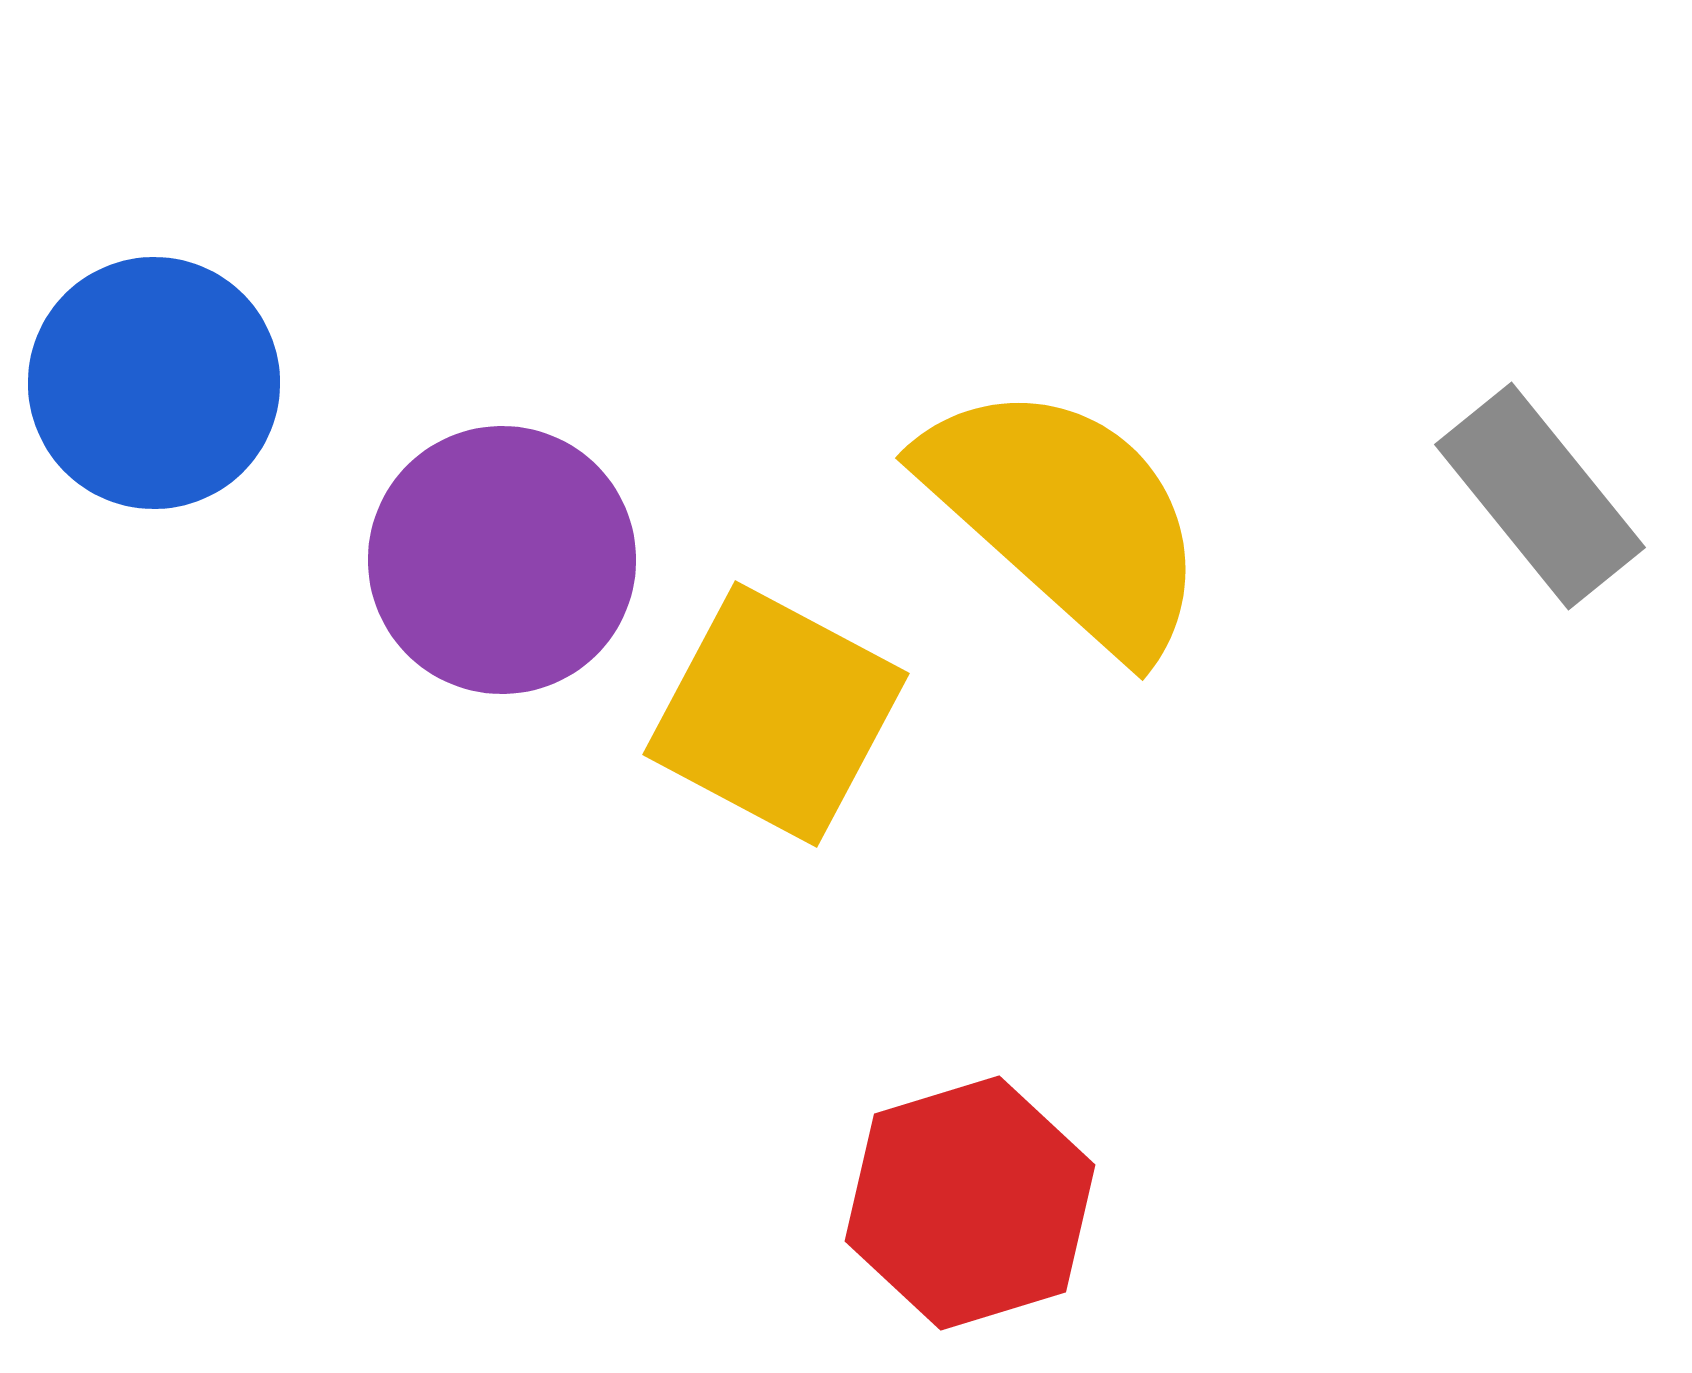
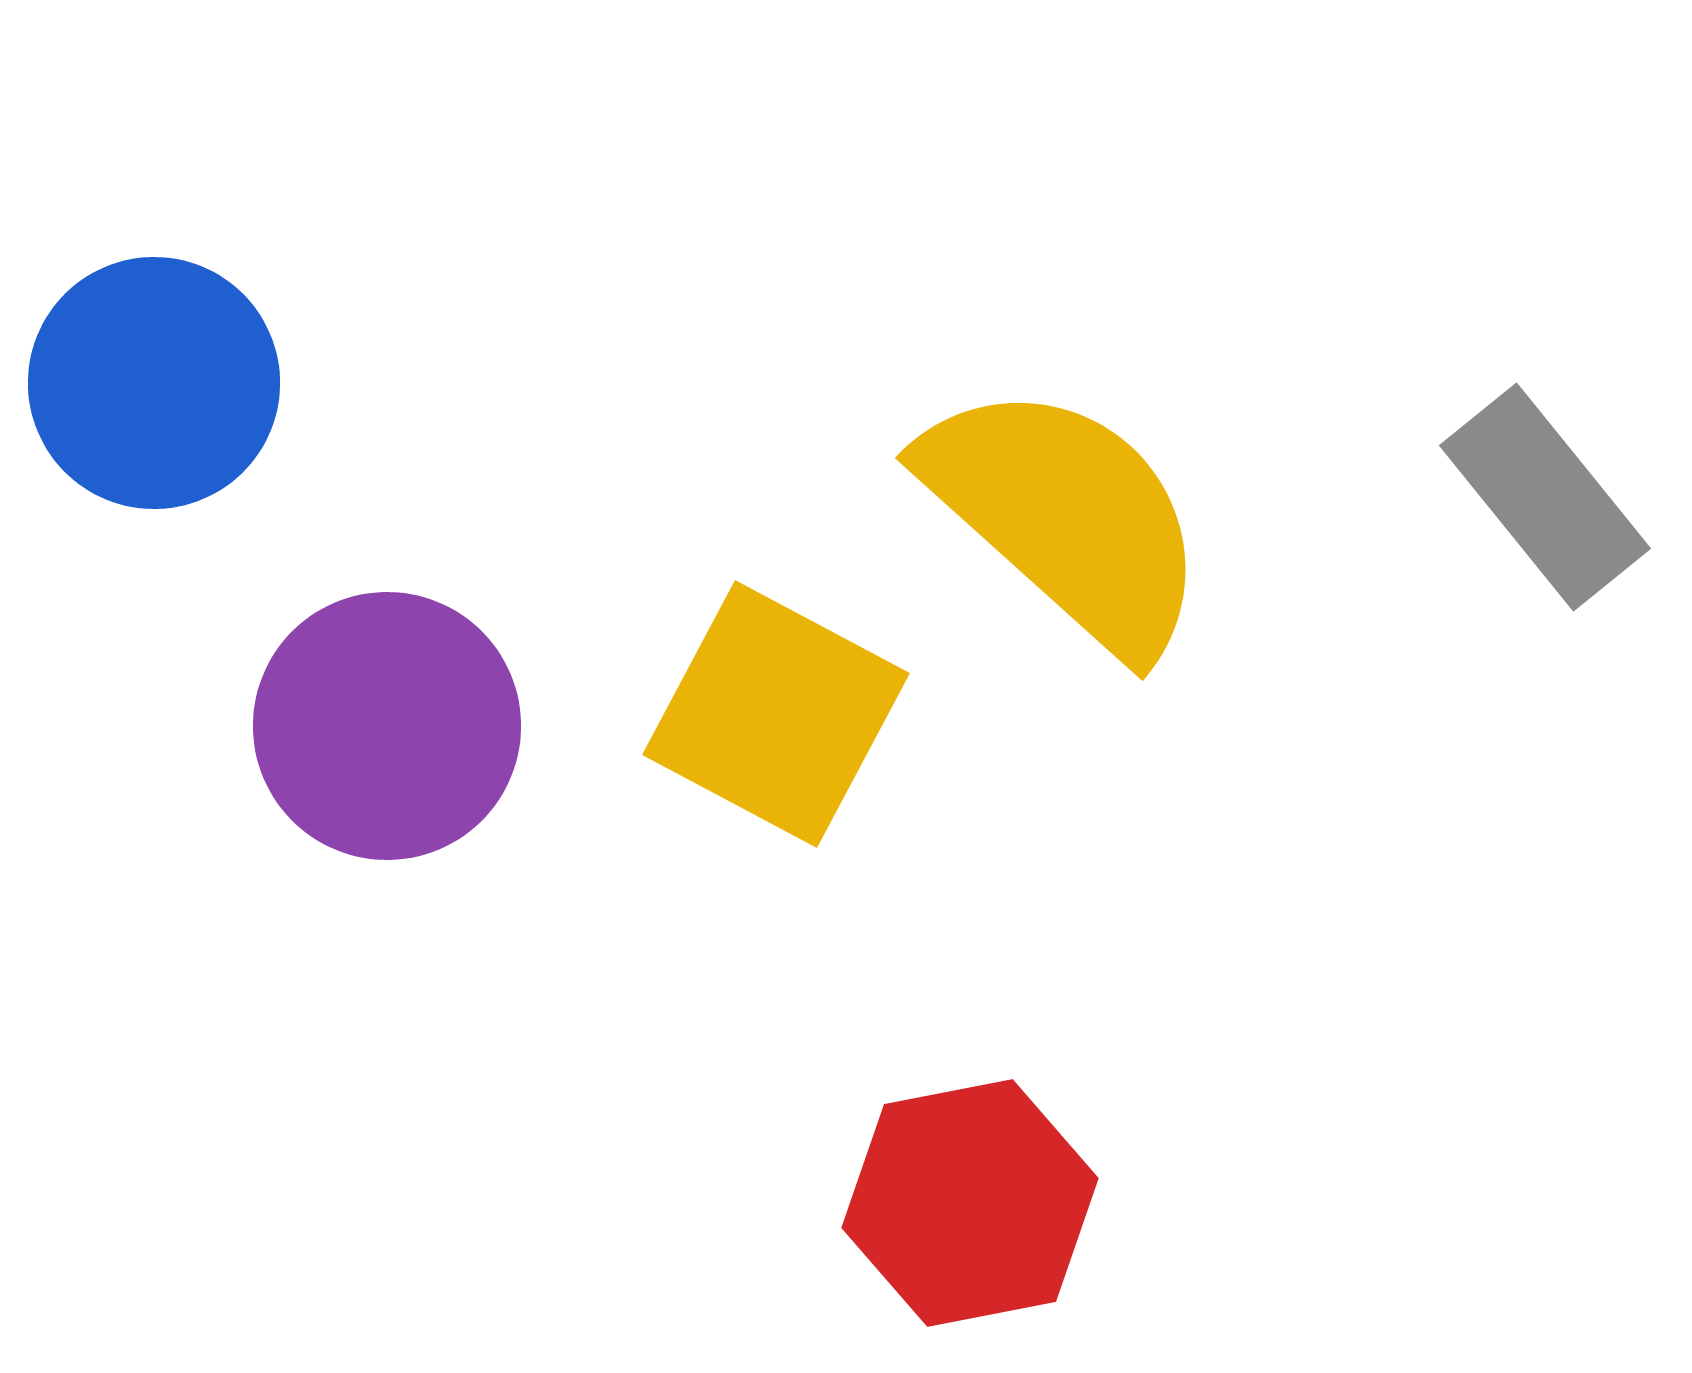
gray rectangle: moved 5 px right, 1 px down
purple circle: moved 115 px left, 166 px down
red hexagon: rotated 6 degrees clockwise
